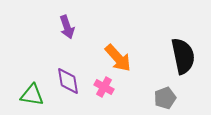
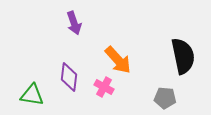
purple arrow: moved 7 px right, 4 px up
orange arrow: moved 2 px down
purple diamond: moved 1 px right, 4 px up; rotated 16 degrees clockwise
gray pentagon: rotated 25 degrees clockwise
